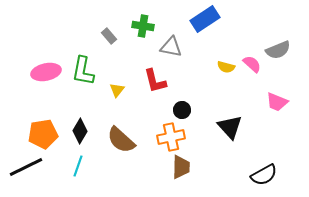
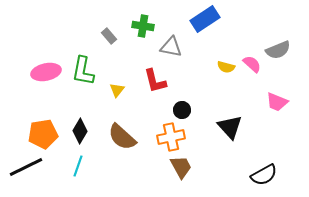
brown semicircle: moved 1 px right, 3 px up
brown trapezoid: rotated 30 degrees counterclockwise
